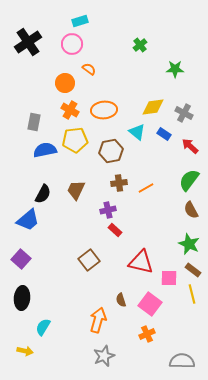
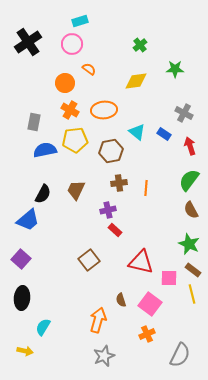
yellow diamond at (153, 107): moved 17 px left, 26 px up
red arrow at (190, 146): rotated 30 degrees clockwise
orange line at (146, 188): rotated 56 degrees counterclockwise
gray semicircle at (182, 361): moved 2 px left, 6 px up; rotated 115 degrees clockwise
